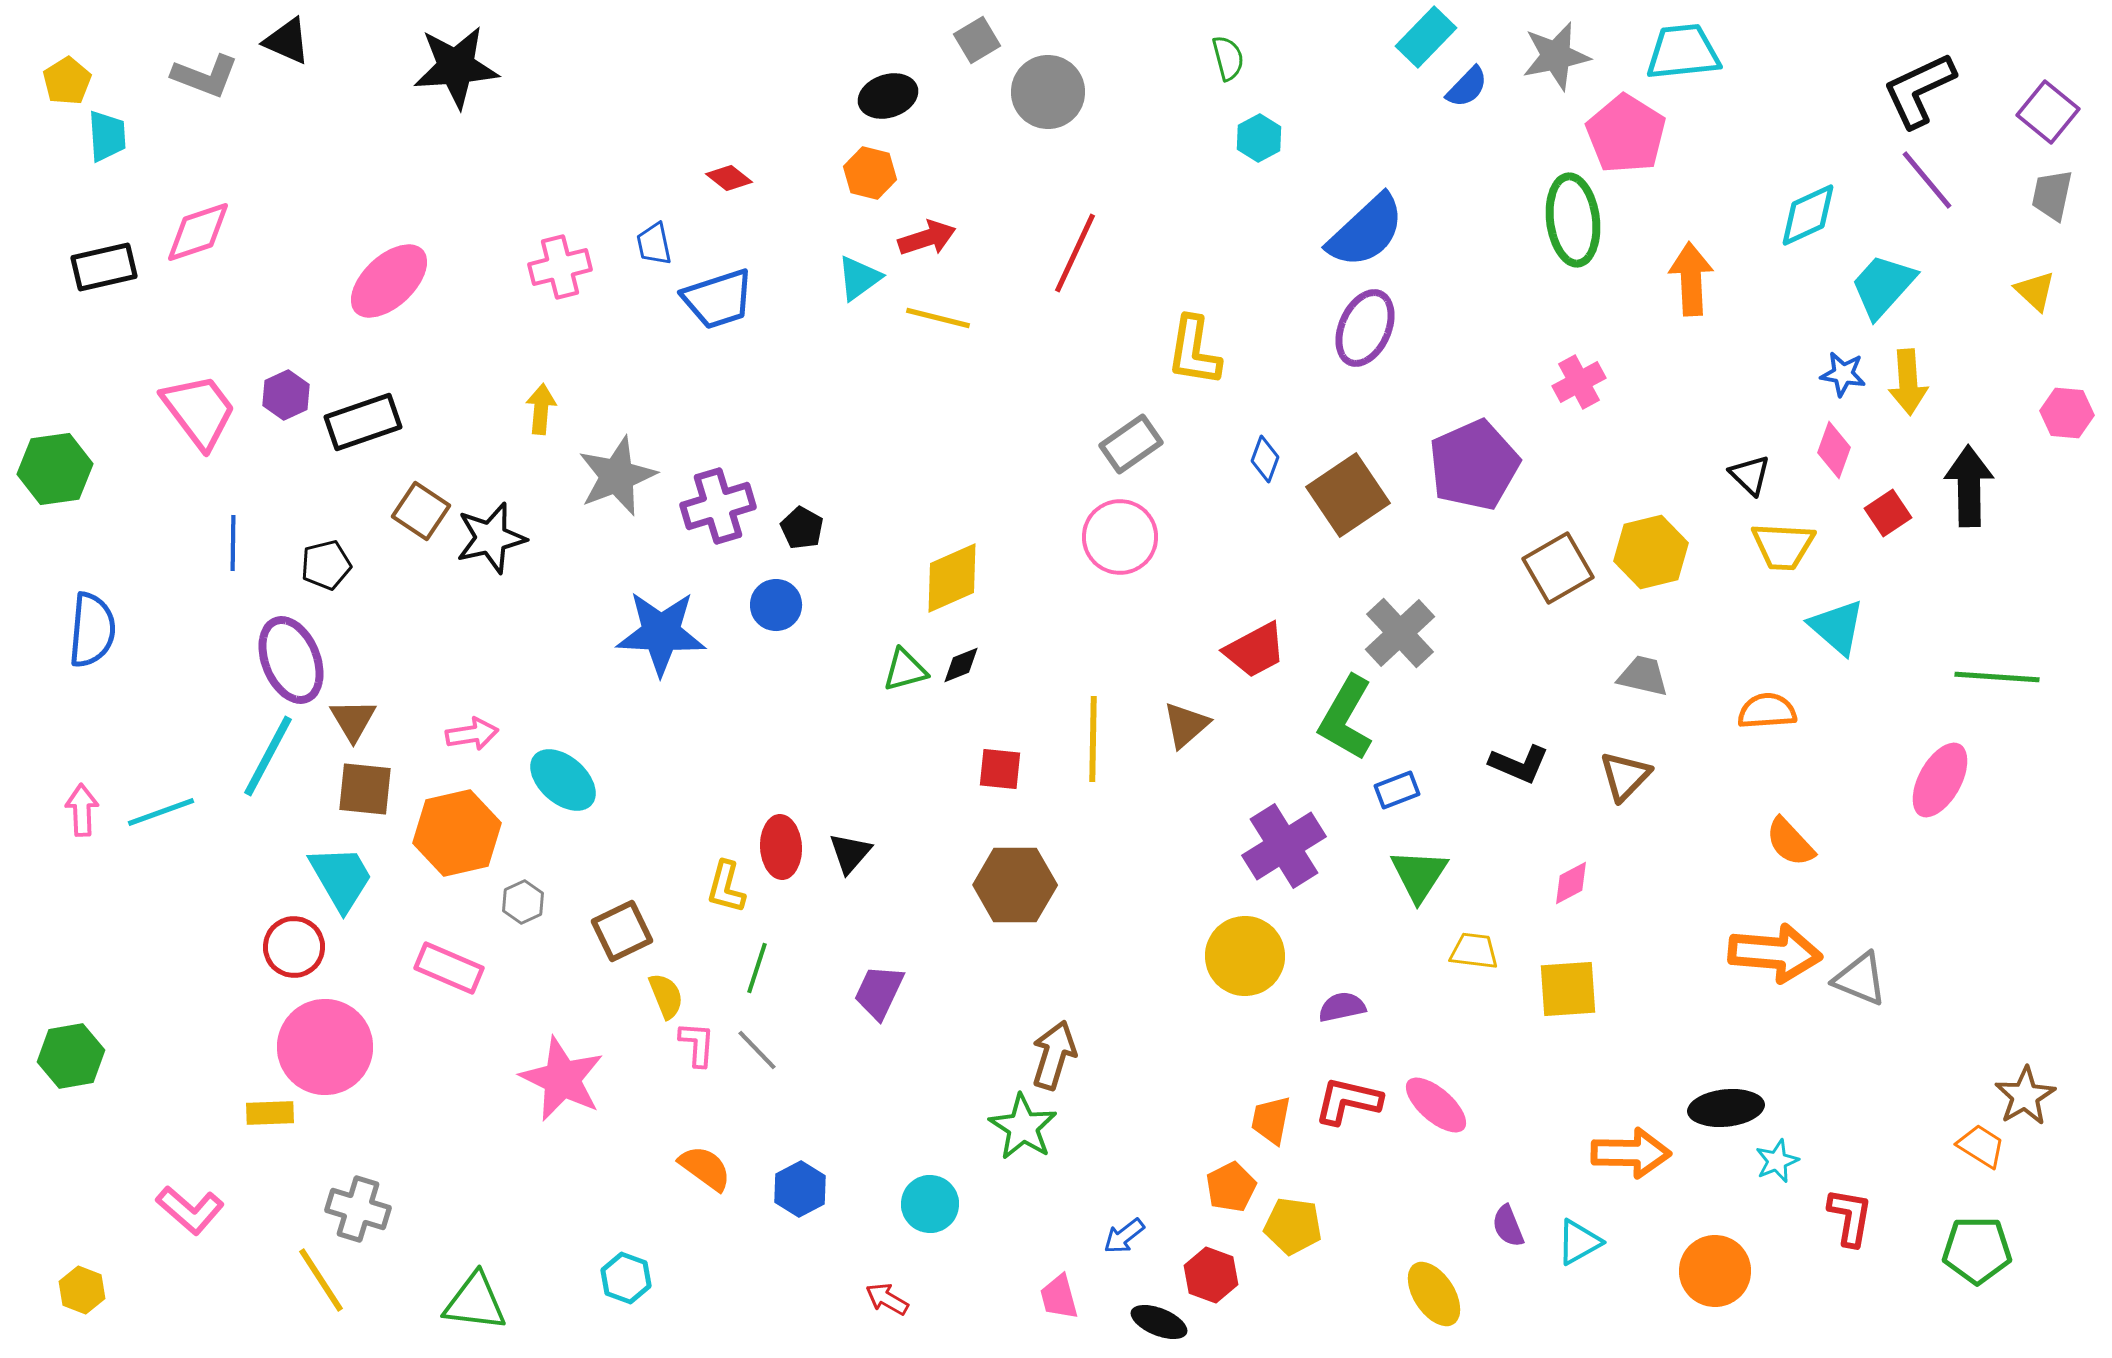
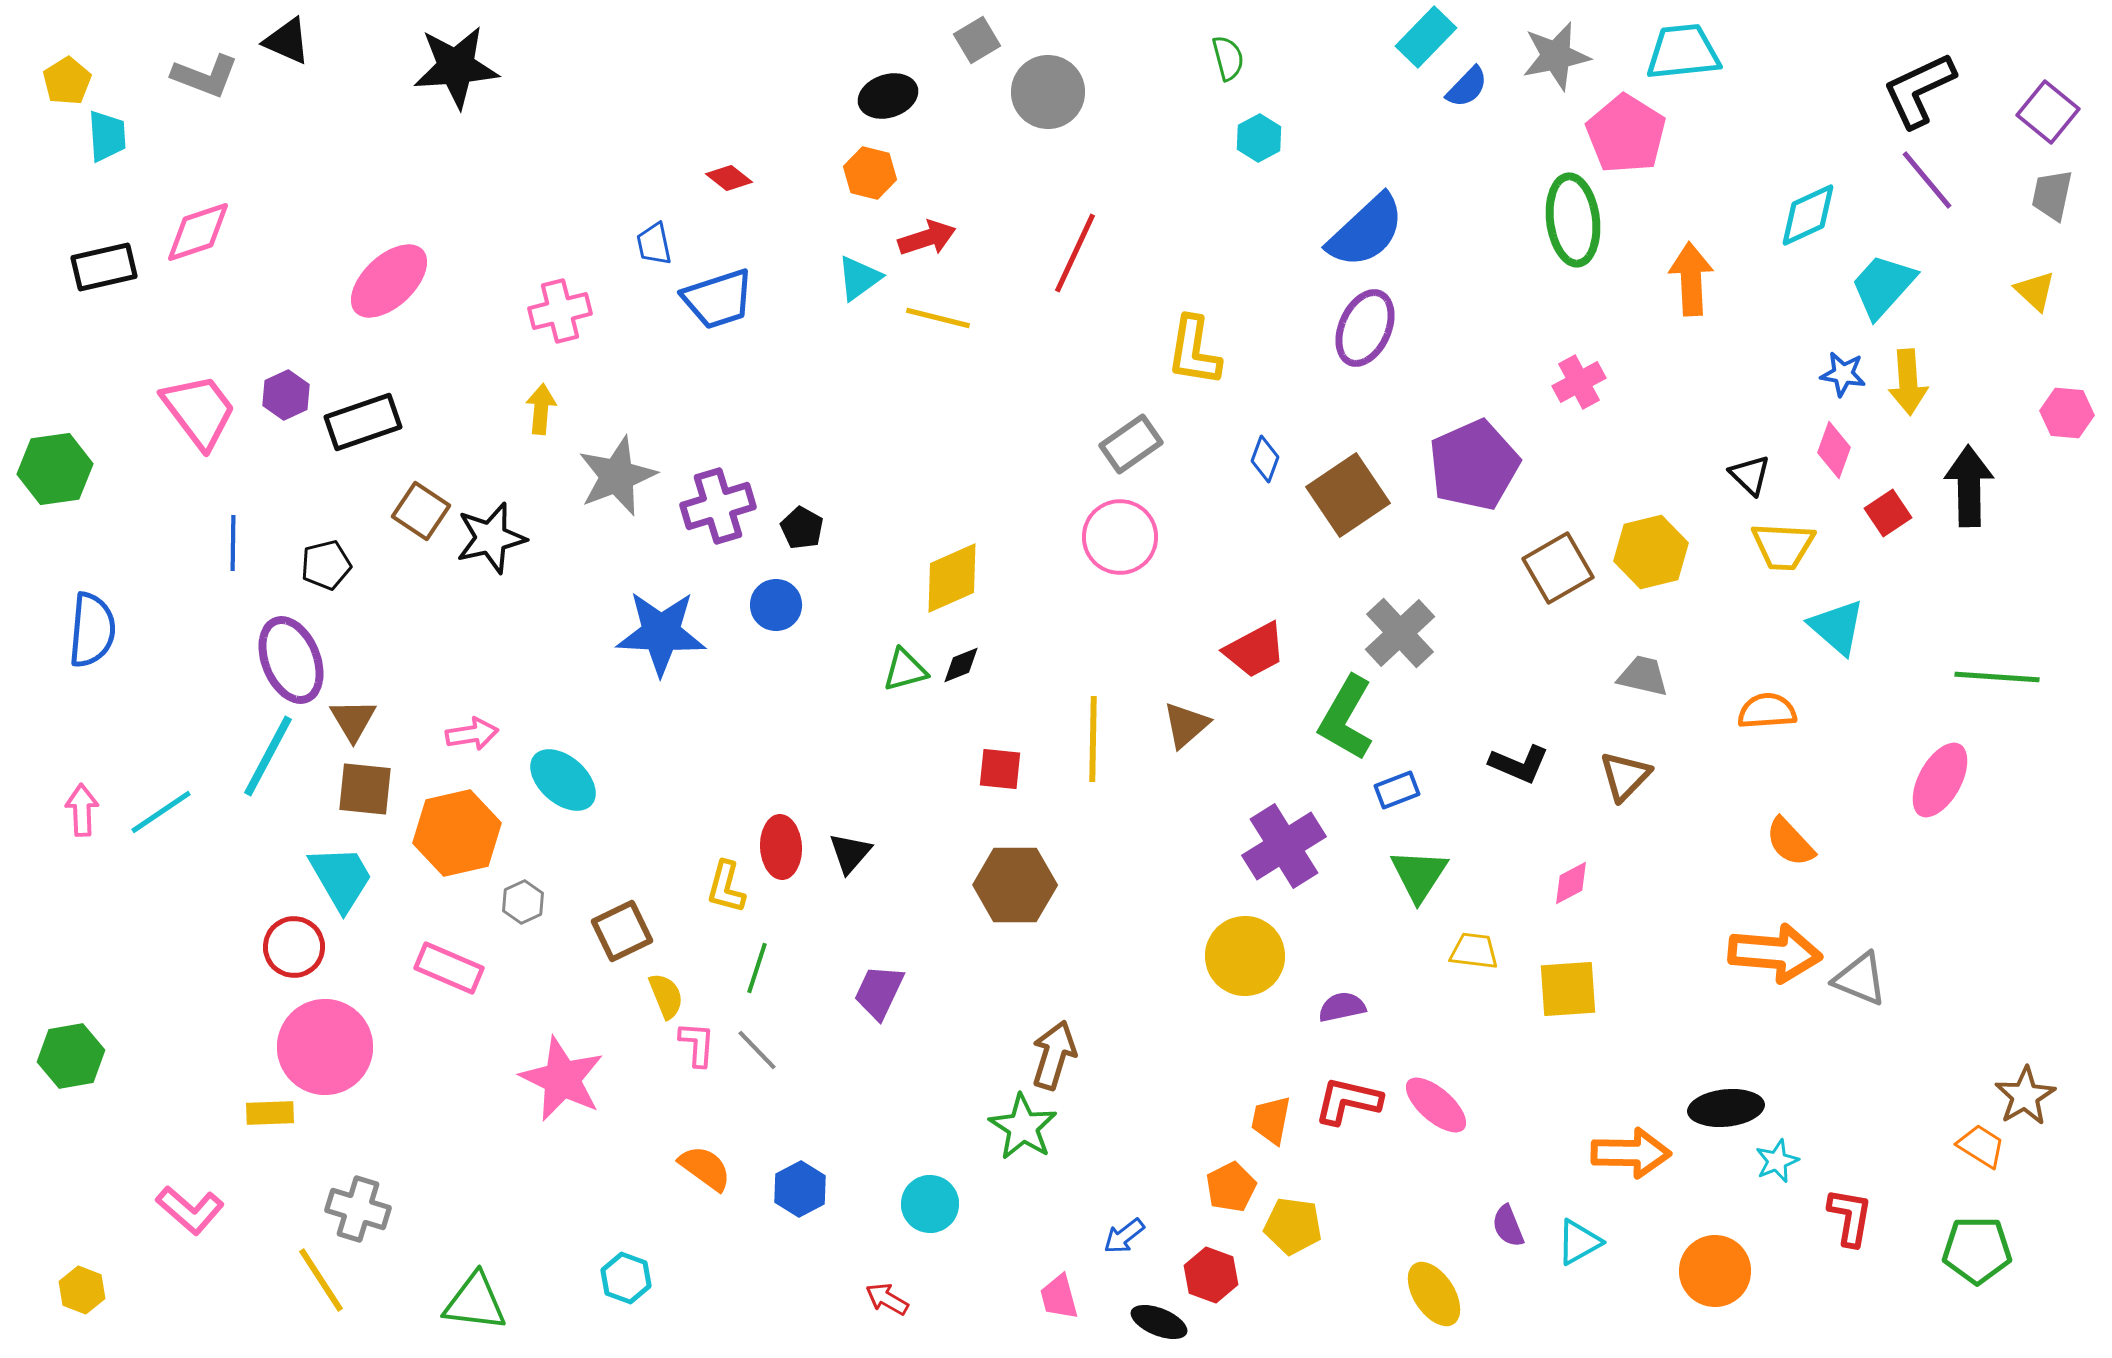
pink cross at (560, 267): moved 44 px down
cyan line at (161, 812): rotated 14 degrees counterclockwise
